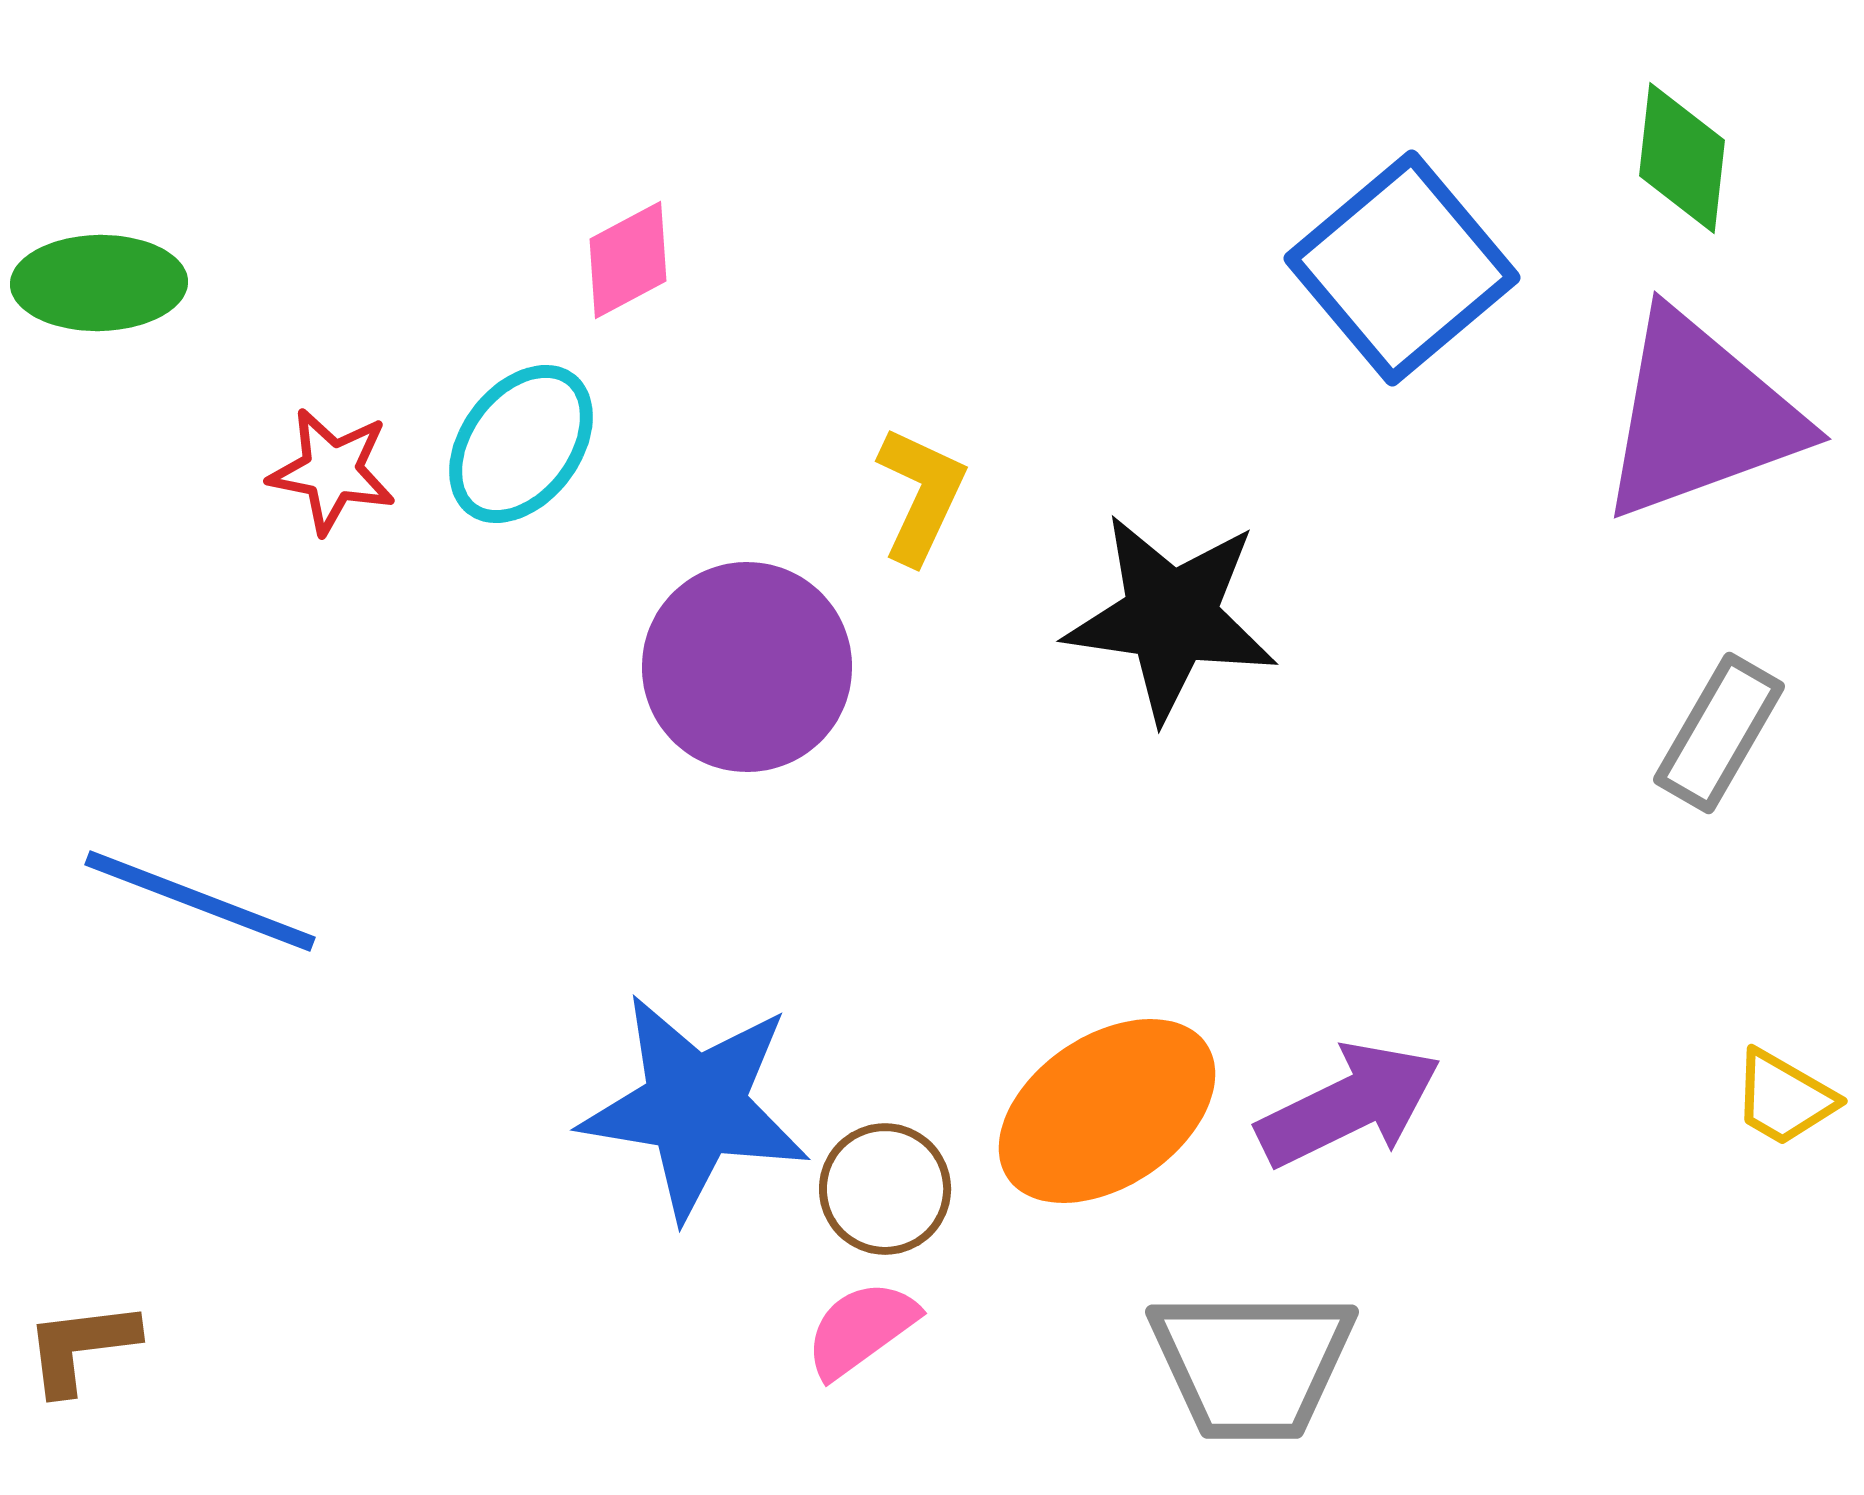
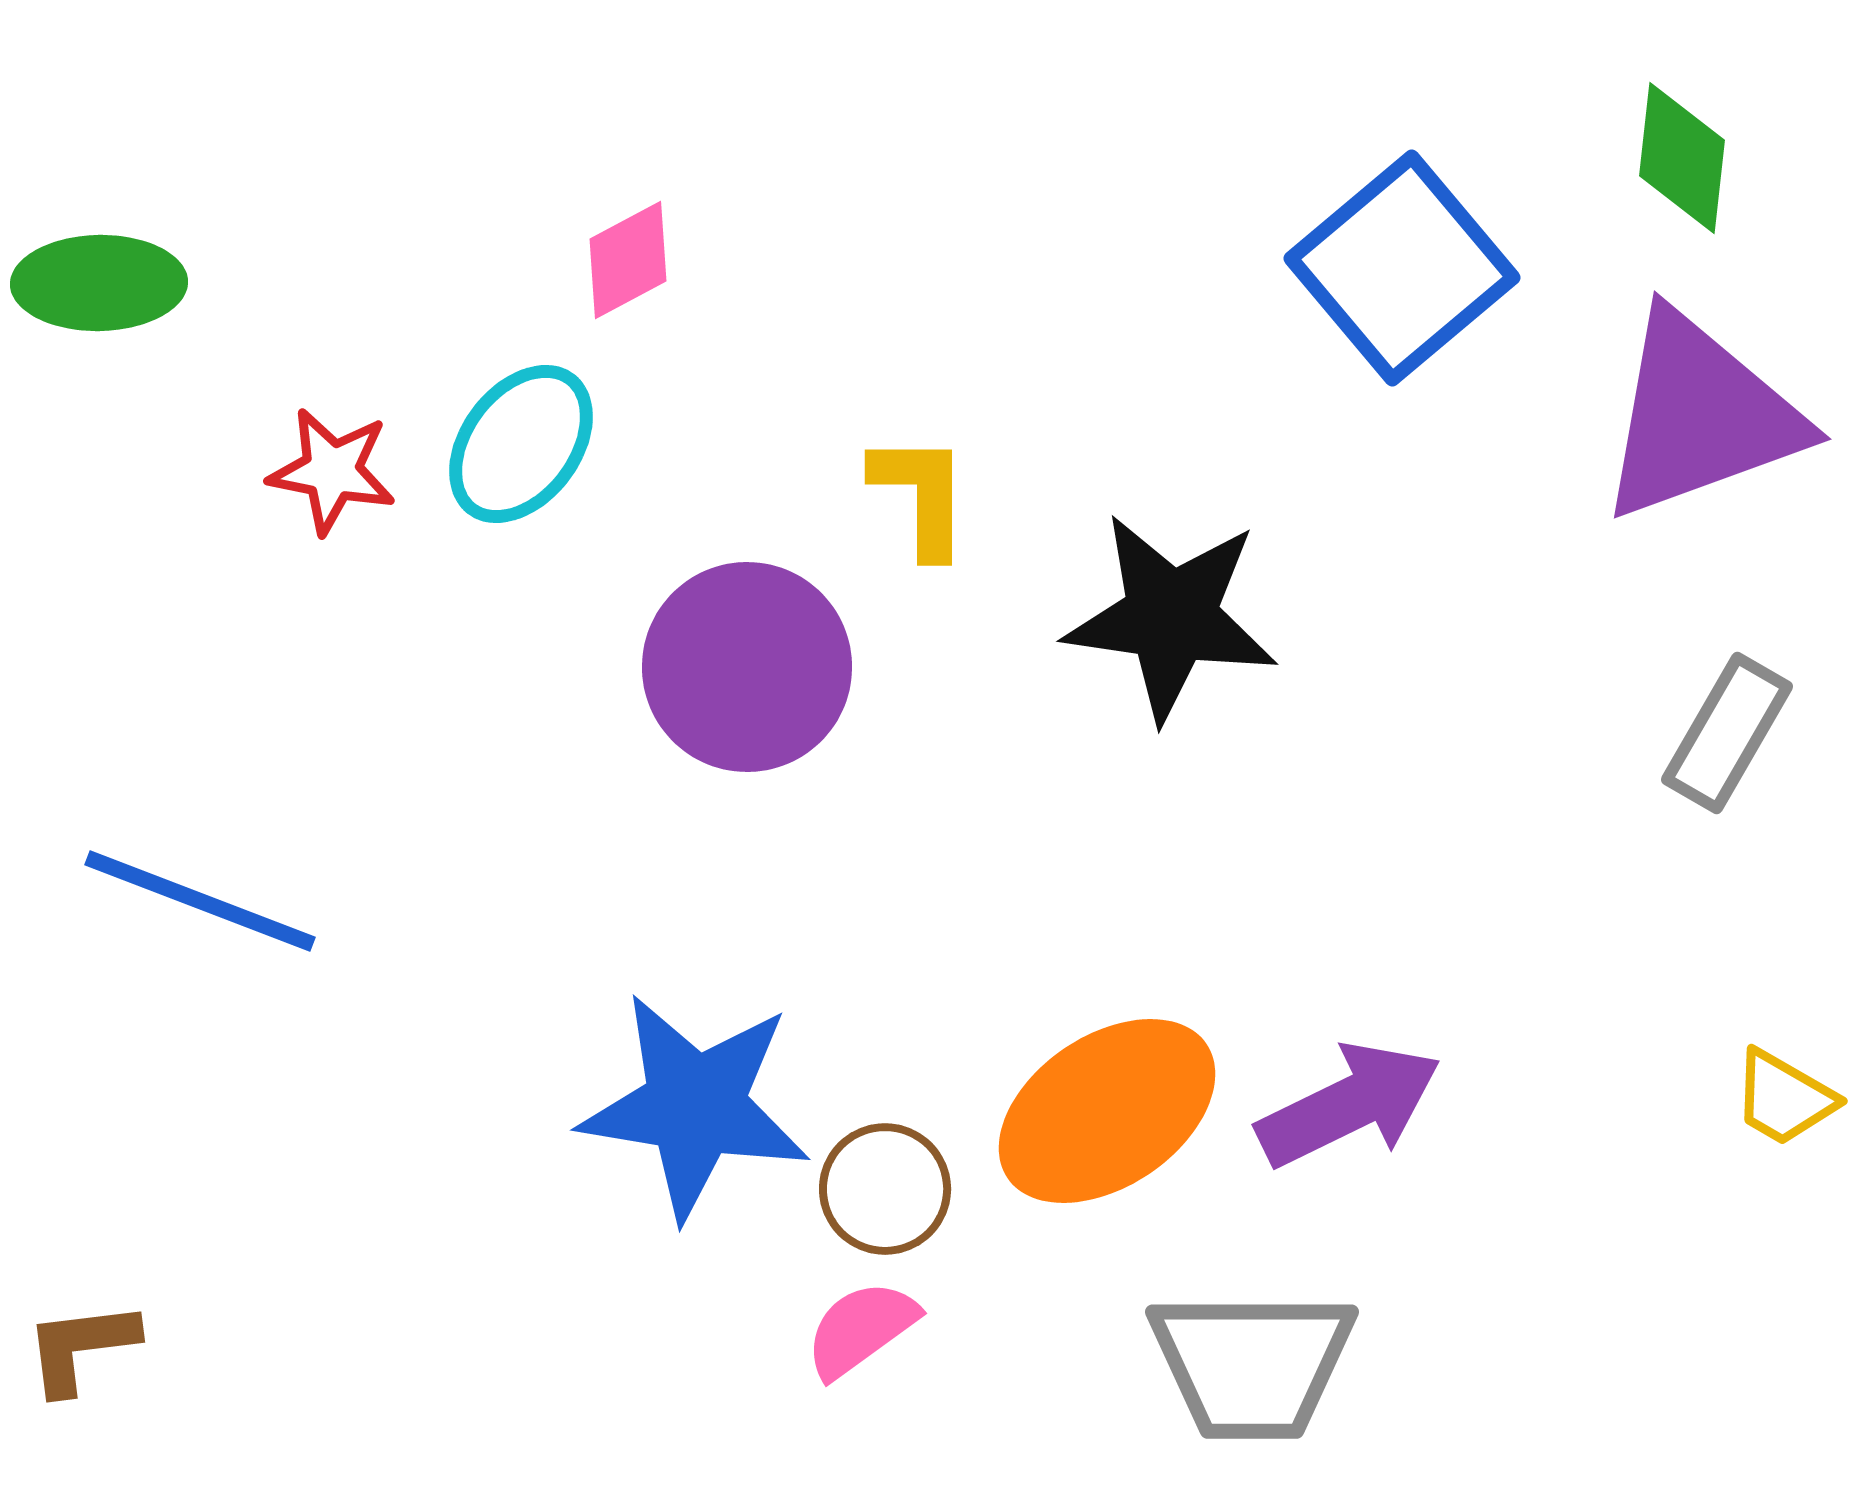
yellow L-shape: rotated 25 degrees counterclockwise
gray rectangle: moved 8 px right
